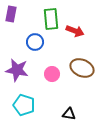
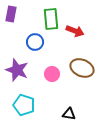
purple star: rotated 10 degrees clockwise
